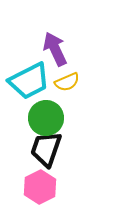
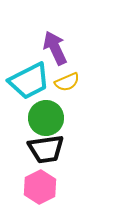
purple arrow: moved 1 px up
black trapezoid: rotated 117 degrees counterclockwise
